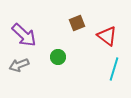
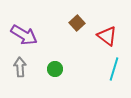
brown square: rotated 21 degrees counterclockwise
purple arrow: rotated 12 degrees counterclockwise
green circle: moved 3 px left, 12 px down
gray arrow: moved 1 px right, 2 px down; rotated 108 degrees clockwise
